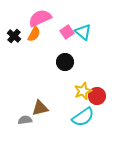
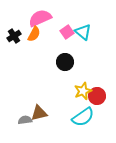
black cross: rotated 16 degrees clockwise
brown triangle: moved 1 px left, 5 px down
